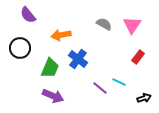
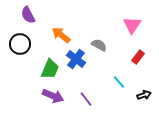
purple semicircle: rotated 12 degrees clockwise
gray semicircle: moved 5 px left, 21 px down
orange arrow: rotated 48 degrees clockwise
black circle: moved 4 px up
blue cross: moved 2 px left
green trapezoid: moved 1 px down
cyan line: rotated 24 degrees clockwise
purple line: moved 14 px left, 11 px down; rotated 14 degrees clockwise
black arrow: moved 3 px up
